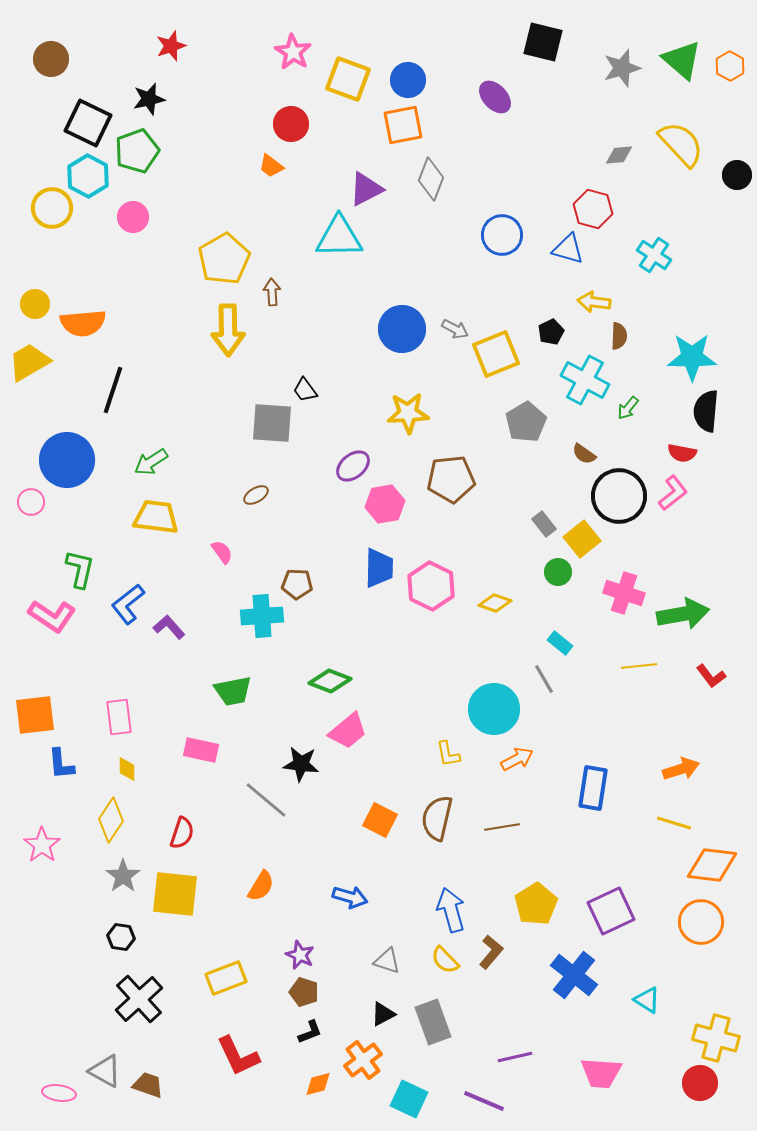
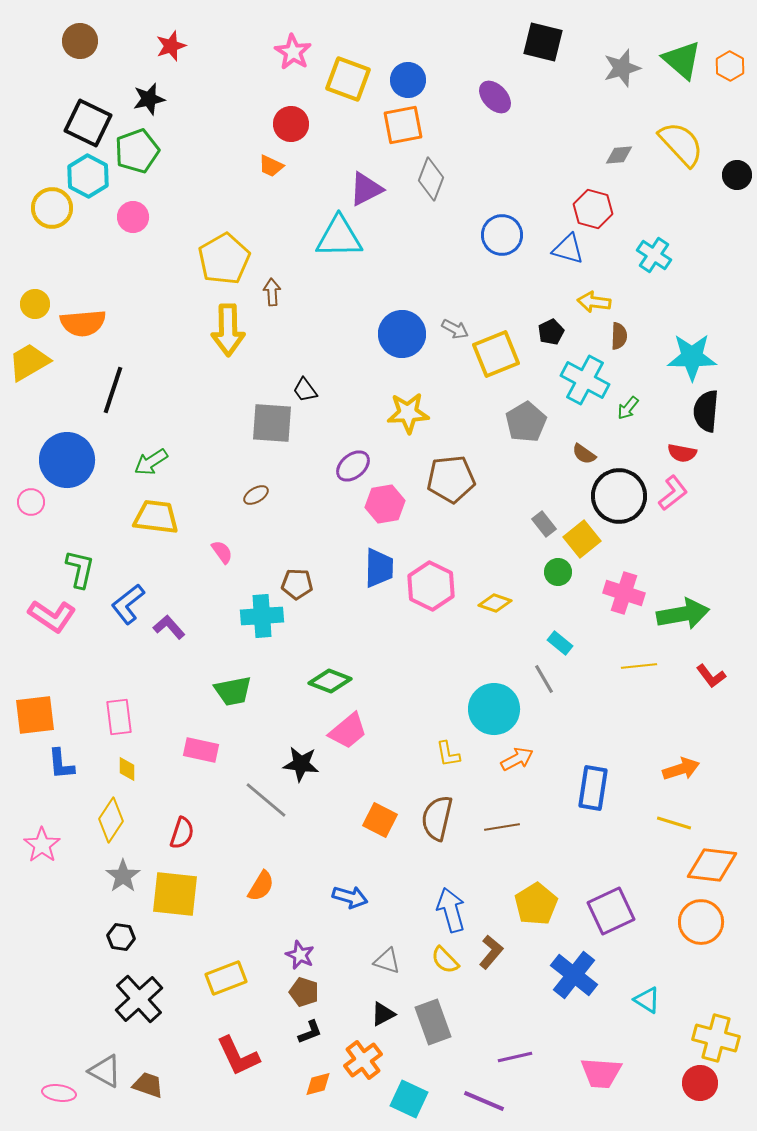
brown circle at (51, 59): moved 29 px right, 18 px up
orange trapezoid at (271, 166): rotated 12 degrees counterclockwise
blue circle at (402, 329): moved 5 px down
